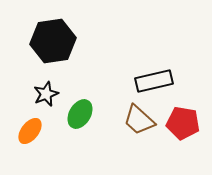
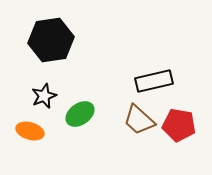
black hexagon: moved 2 px left, 1 px up
black star: moved 2 px left, 2 px down
green ellipse: rotated 24 degrees clockwise
red pentagon: moved 4 px left, 2 px down
orange ellipse: rotated 68 degrees clockwise
